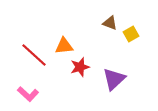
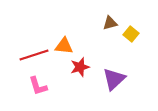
brown triangle: rotated 35 degrees counterclockwise
yellow square: rotated 21 degrees counterclockwise
orange triangle: rotated 12 degrees clockwise
red line: rotated 60 degrees counterclockwise
pink L-shape: moved 10 px right, 8 px up; rotated 30 degrees clockwise
